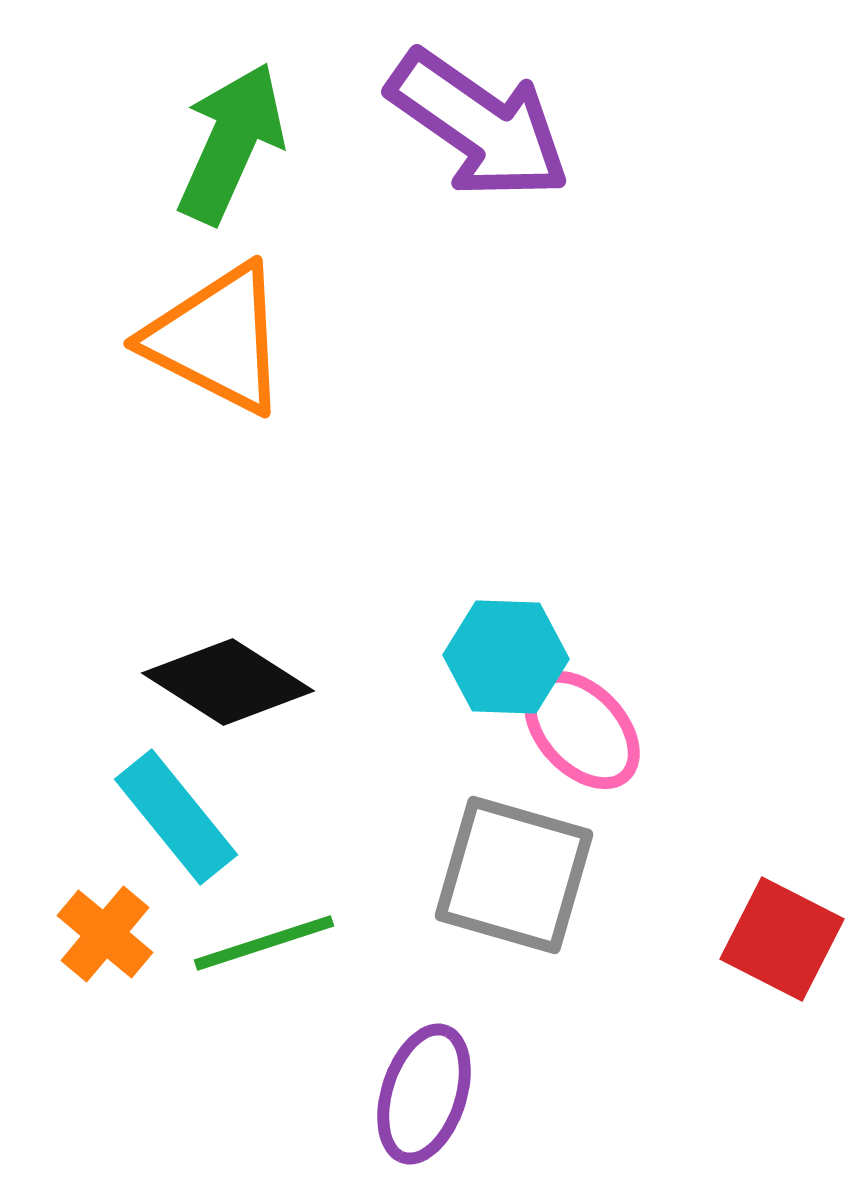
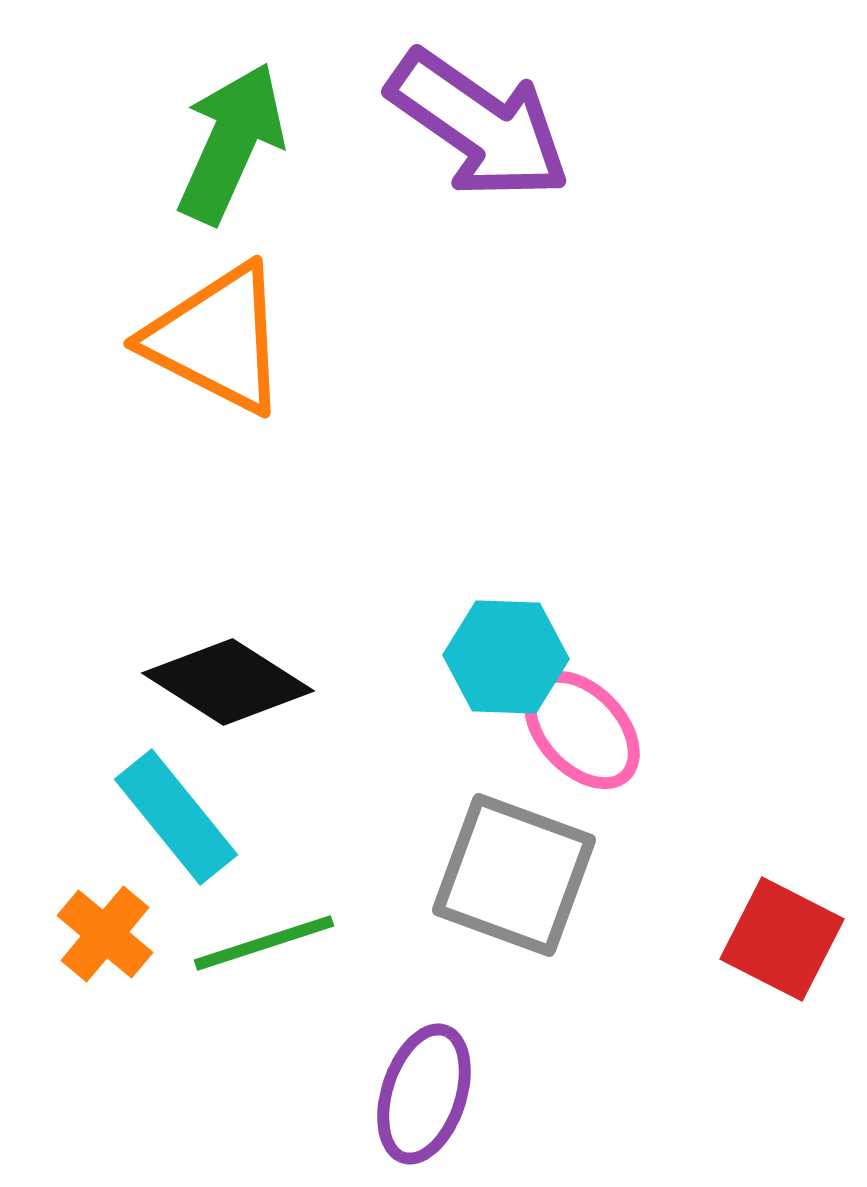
gray square: rotated 4 degrees clockwise
